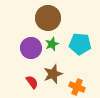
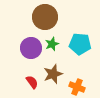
brown circle: moved 3 px left, 1 px up
